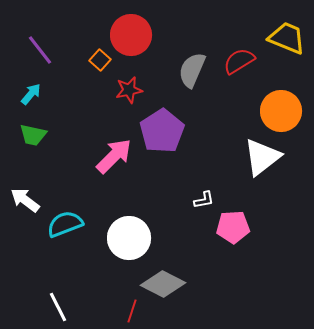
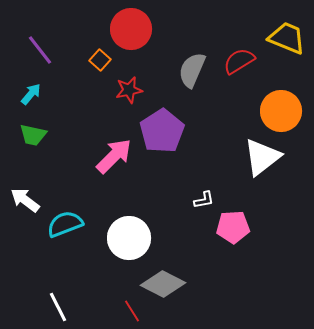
red circle: moved 6 px up
red line: rotated 50 degrees counterclockwise
